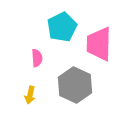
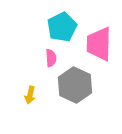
pink semicircle: moved 14 px right
